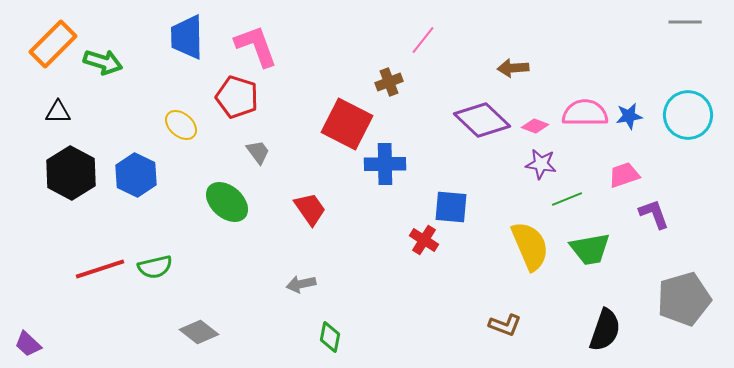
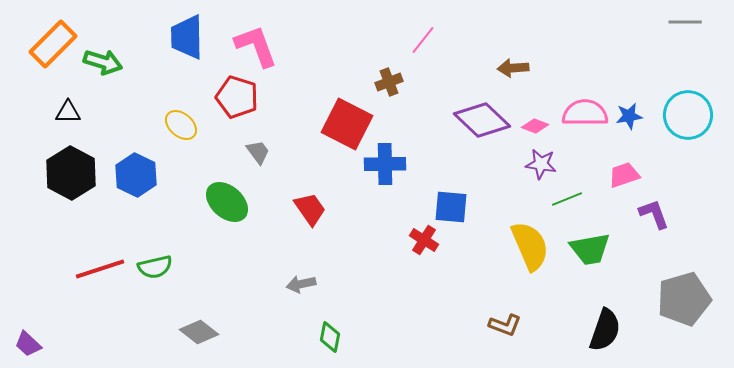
black triangle: moved 10 px right
